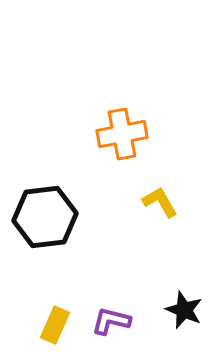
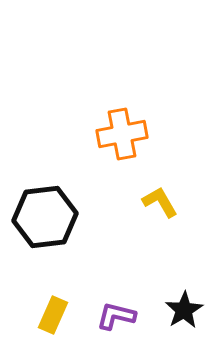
black star: rotated 18 degrees clockwise
purple L-shape: moved 5 px right, 5 px up
yellow rectangle: moved 2 px left, 10 px up
